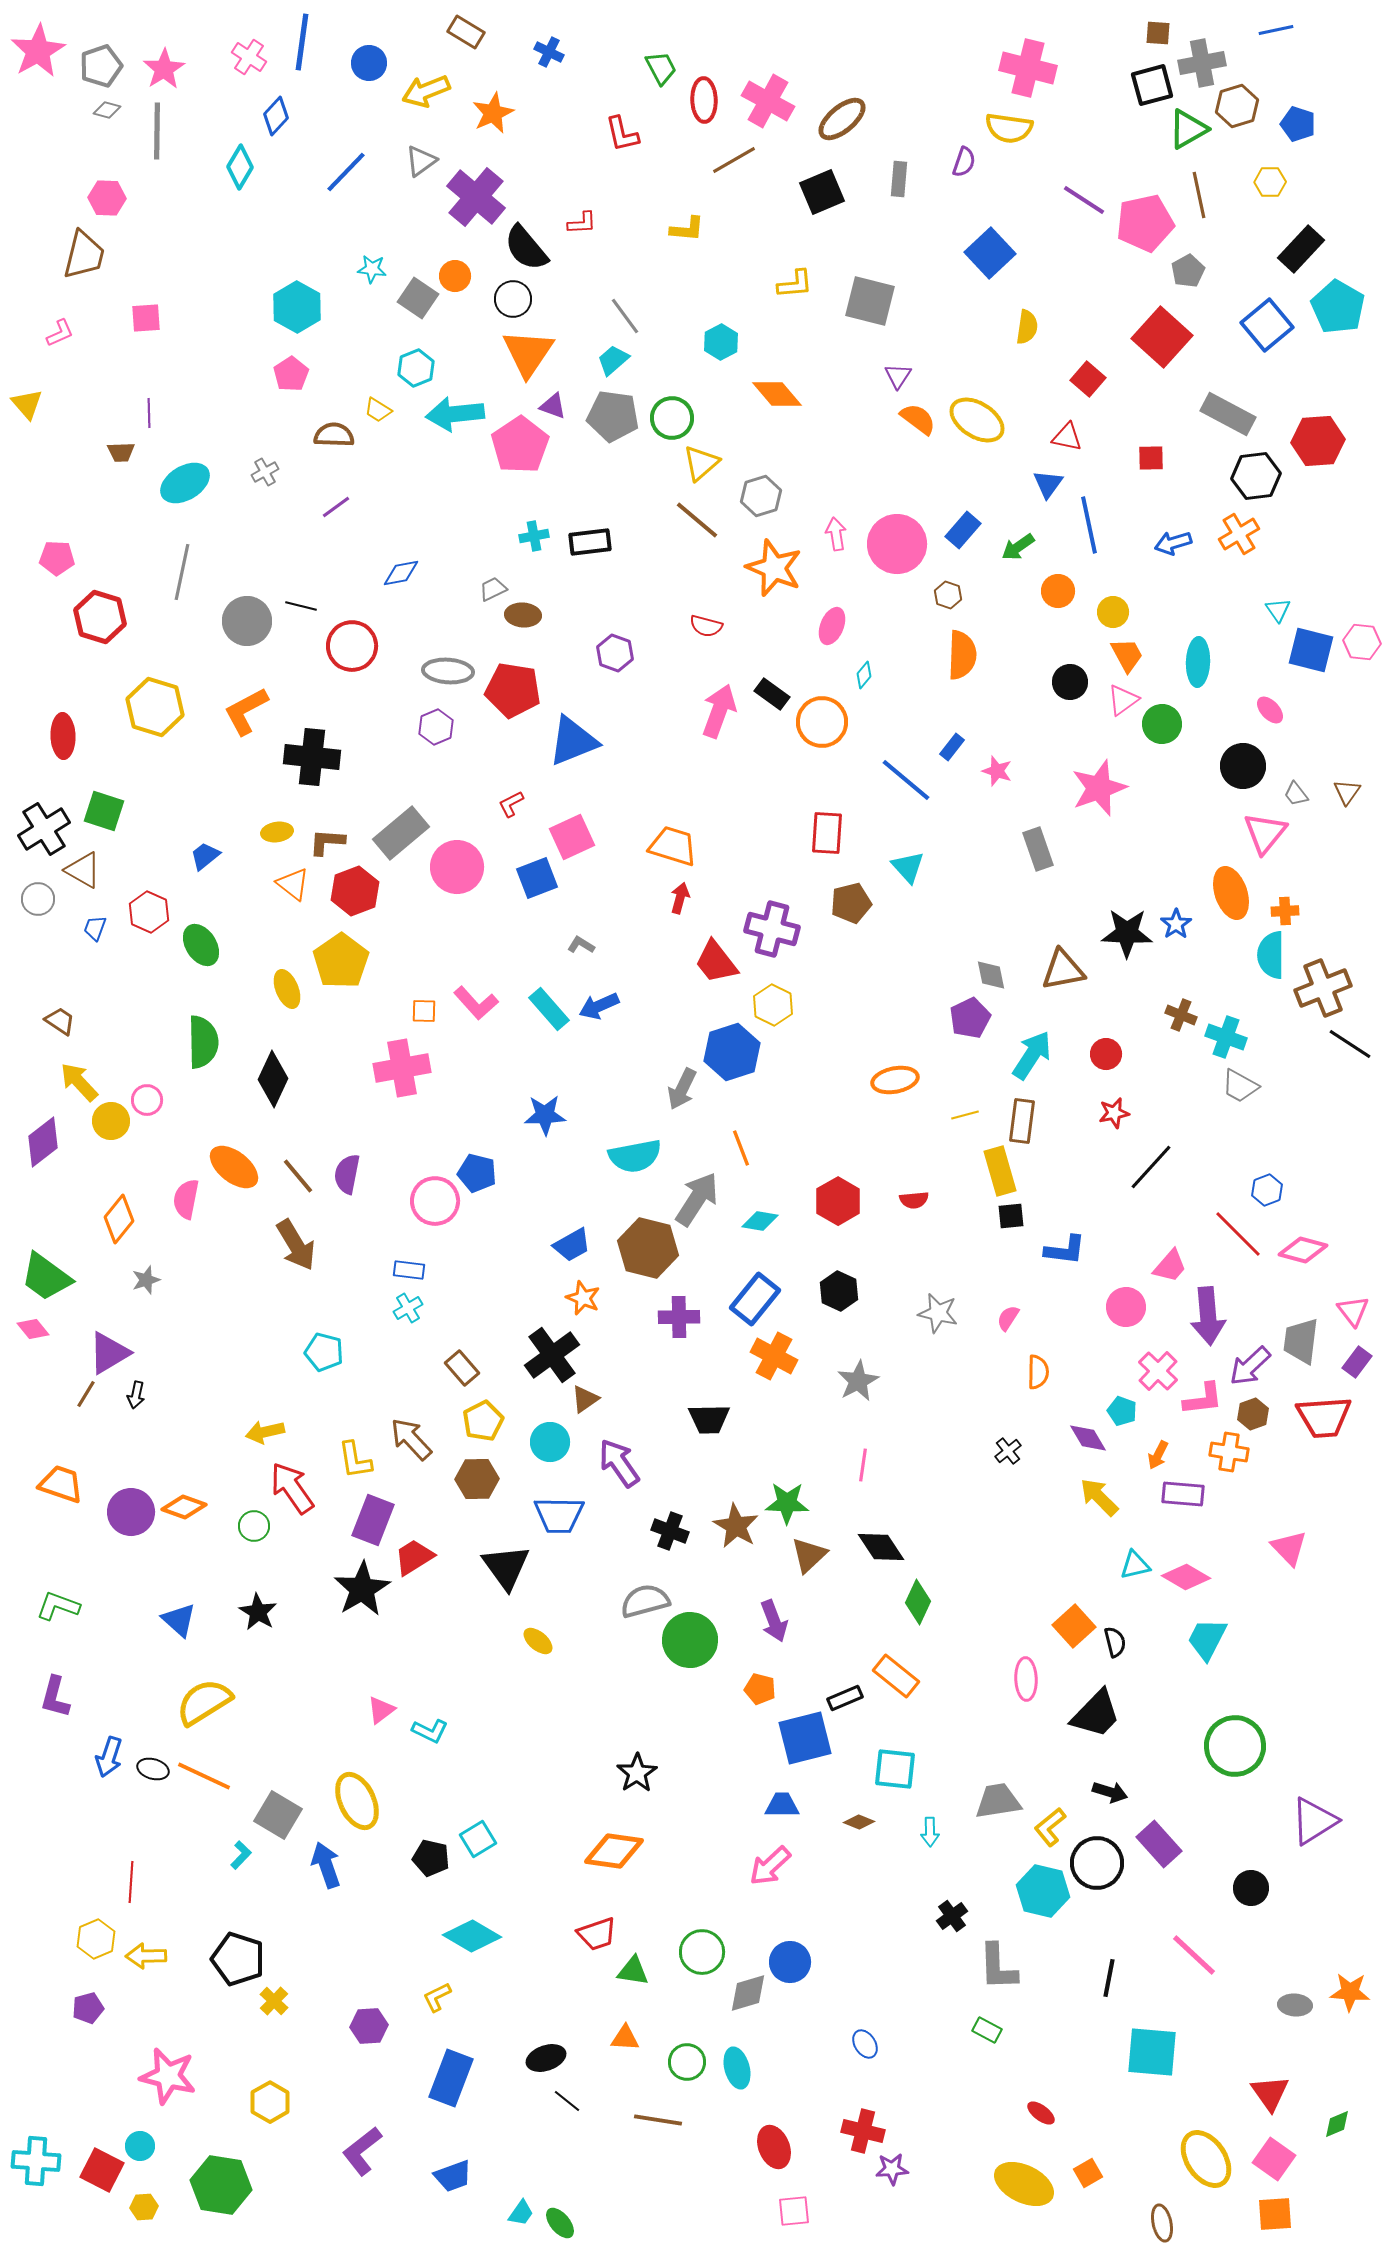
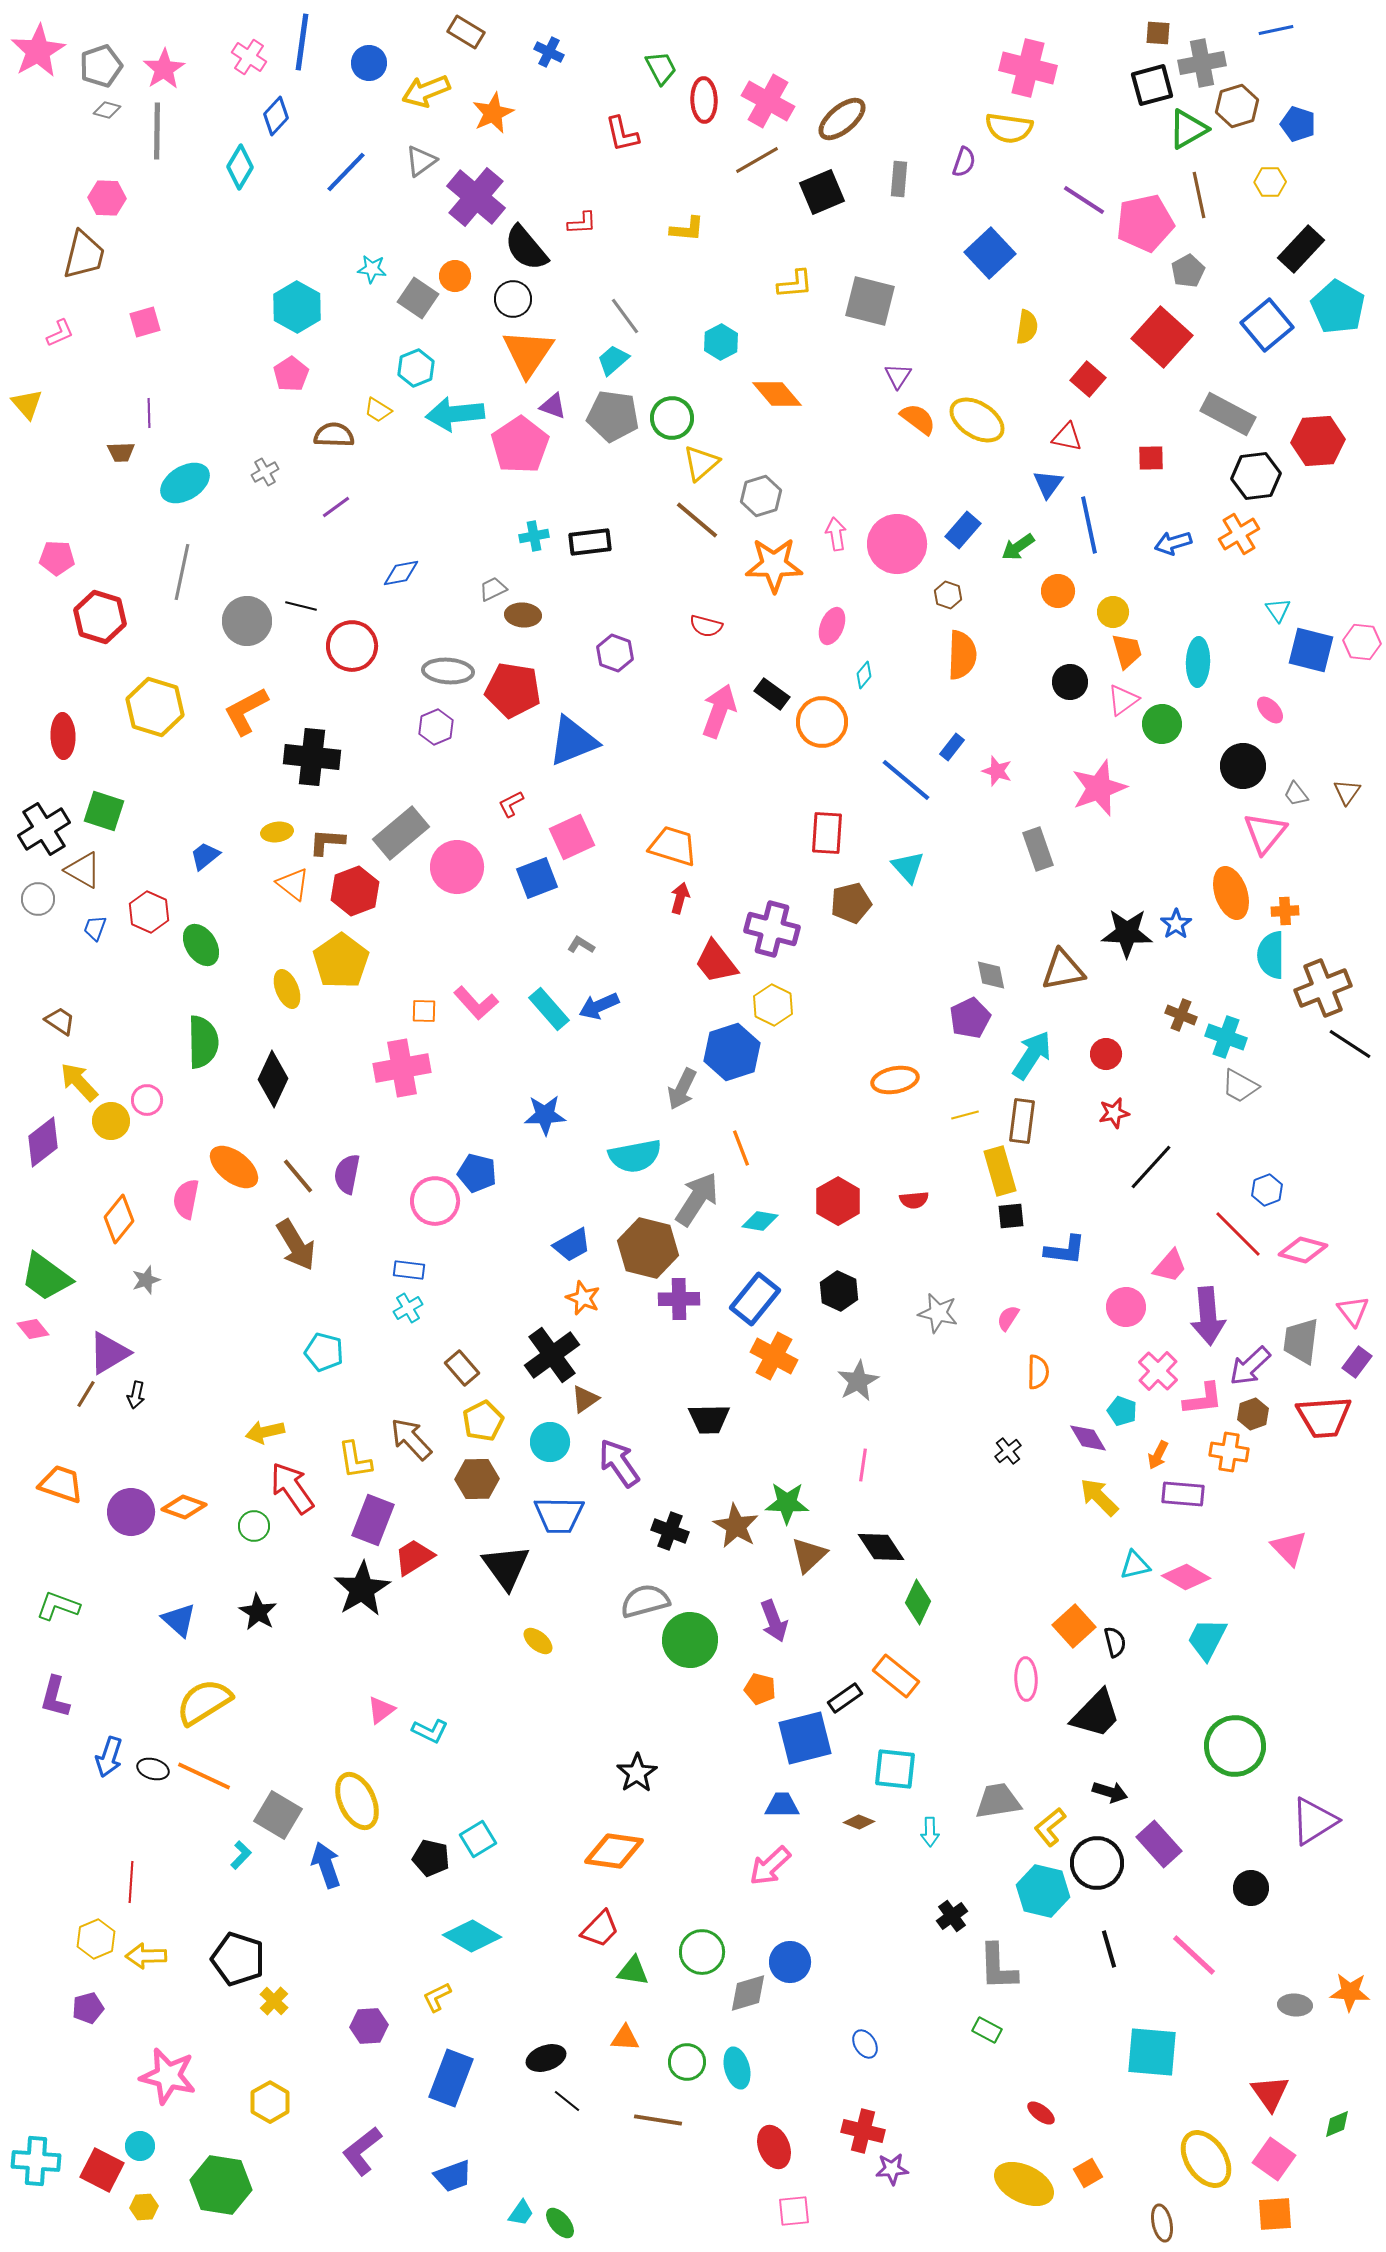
brown line at (734, 160): moved 23 px right
pink square at (146, 318): moved 1 px left, 4 px down; rotated 12 degrees counterclockwise
orange star at (774, 568): moved 3 px up; rotated 22 degrees counterclockwise
orange trapezoid at (1127, 655): moved 4 px up; rotated 12 degrees clockwise
purple cross at (679, 1317): moved 18 px up
black rectangle at (845, 1698): rotated 12 degrees counterclockwise
red trapezoid at (597, 1934): moved 3 px right, 5 px up; rotated 27 degrees counterclockwise
black line at (1109, 1978): moved 29 px up; rotated 27 degrees counterclockwise
